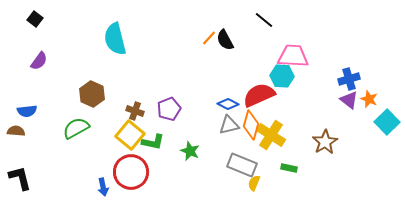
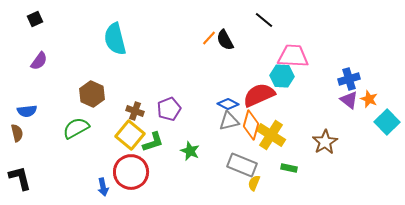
black square: rotated 28 degrees clockwise
gray triangle: moved 4 px up
brown semicircle: moved 1 px right, 2 px down; rotated 72 degrees clockwise
green L-shape: rotated 30 degrees counterclockwise
